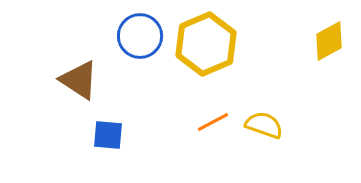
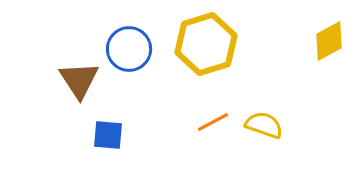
blue circle: moved 11 px left, 13 px down
yellow hexagon: rotated 6 degrees clockwise
brown triangle: rotated 24 degrees clockwise
